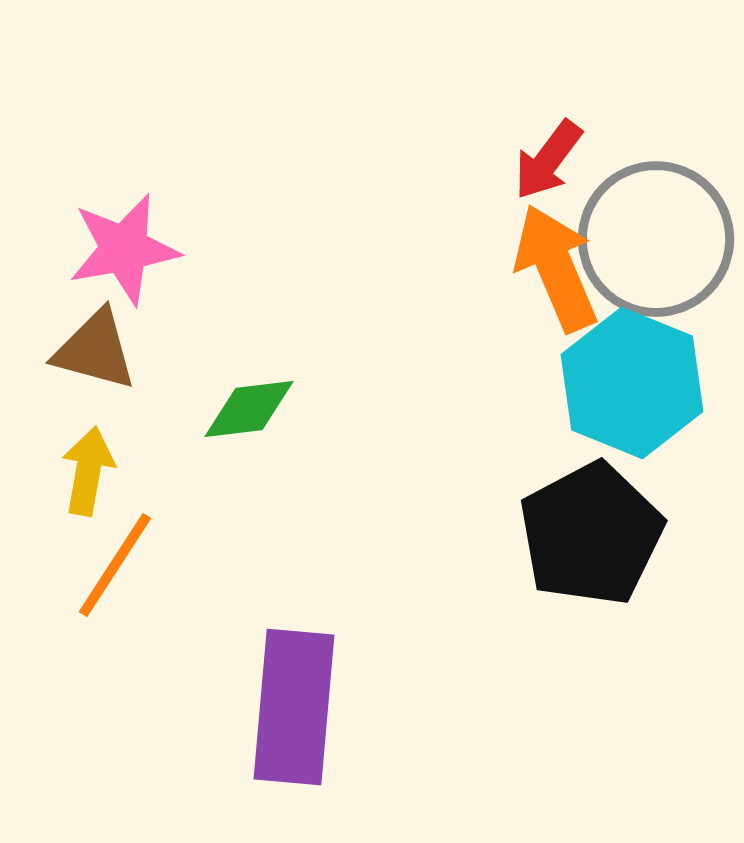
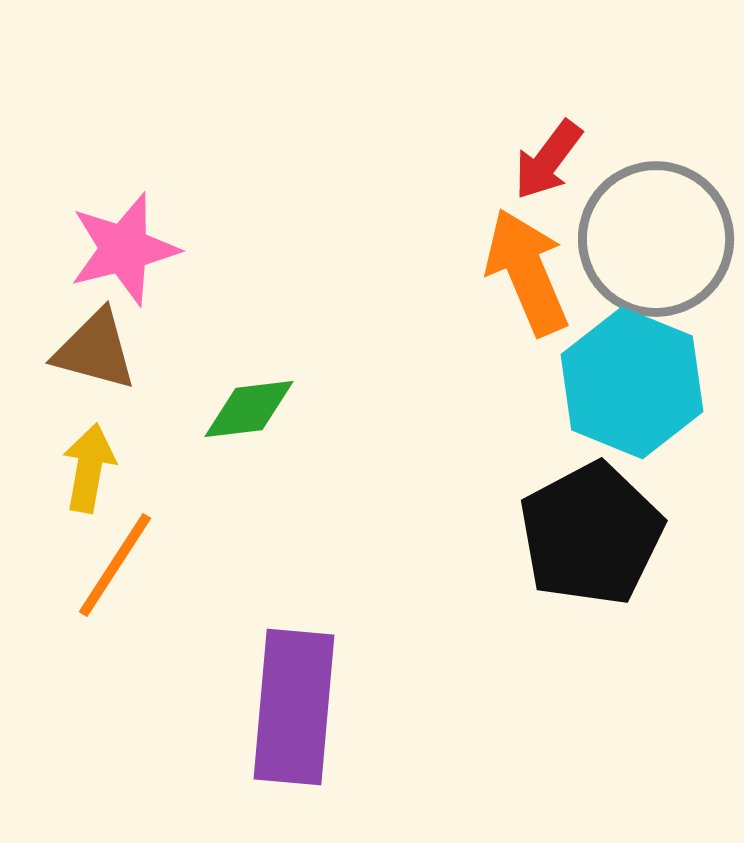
pink star: rotated 4 degrees counterclockwise
orange arrow: moved 29 px left, 4 px down
yellow arrow: moved 1 px right, 3 px up
